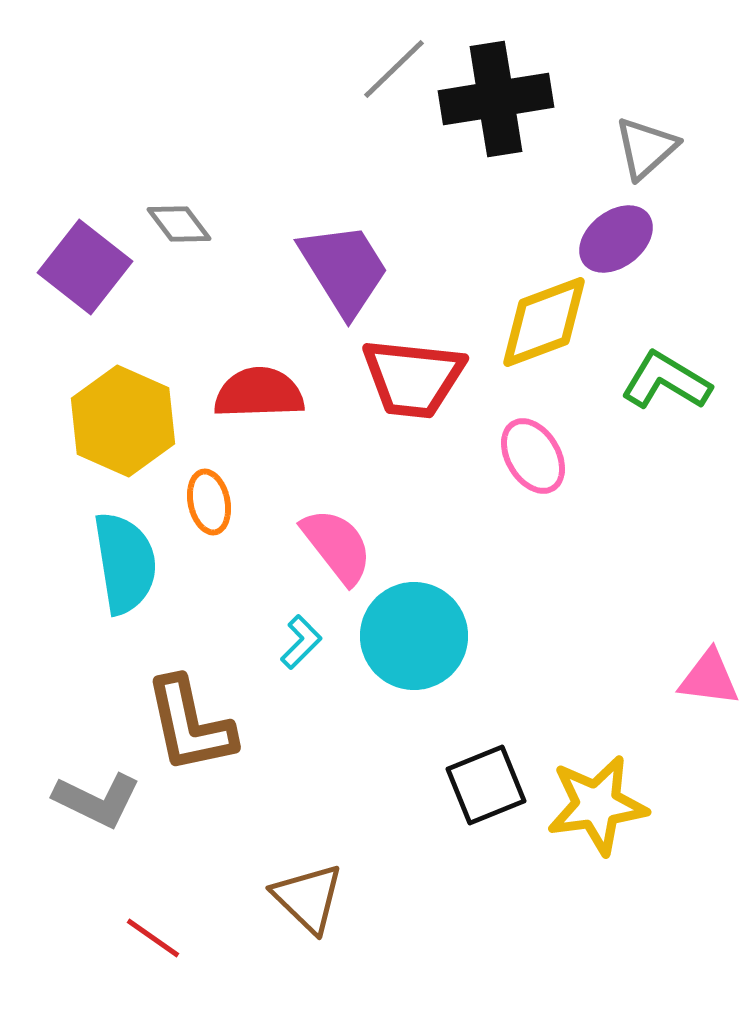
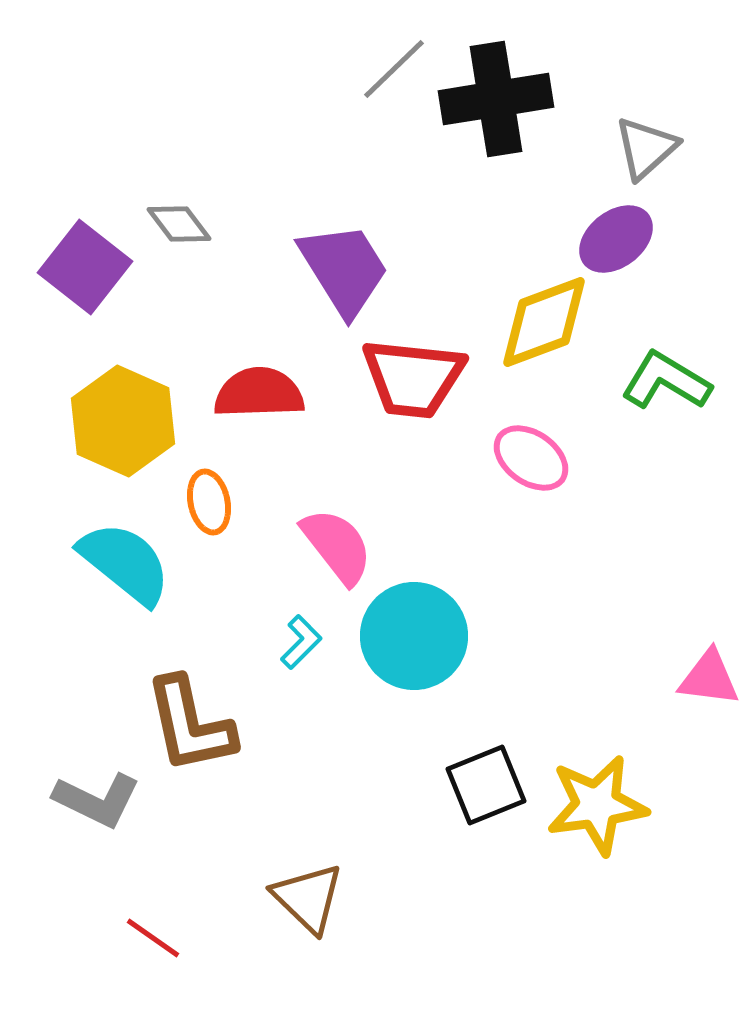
pink ellipse: moved 2 px left, 2 px down; rotated 24 degrees counterclockwise
cyan semicircle: rotated 42 degrees counterclockwise
